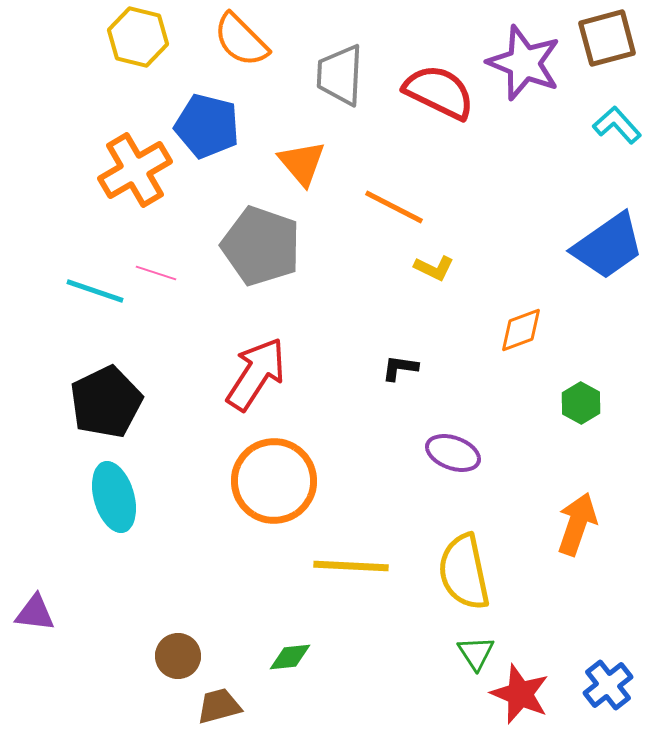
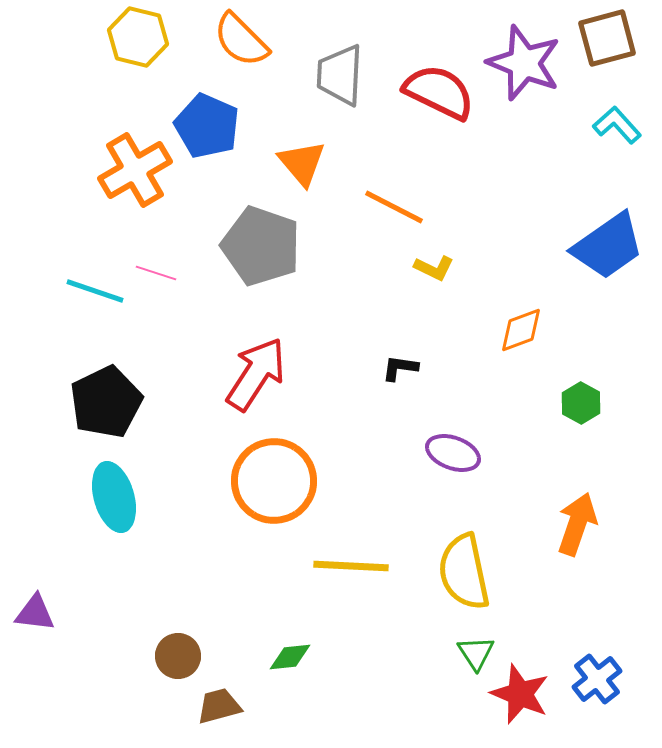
blue pentagon: rotated 10 degrees clockwise
blue cross: moved 11 px left, 6 px up
